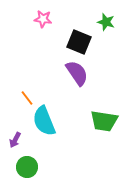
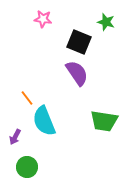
purple arrow: moved 3 px up
